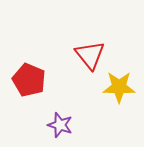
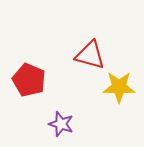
red triangle: rotated 36 degrees counterclockwise
purple star: moved 1 px right, 1 px up
